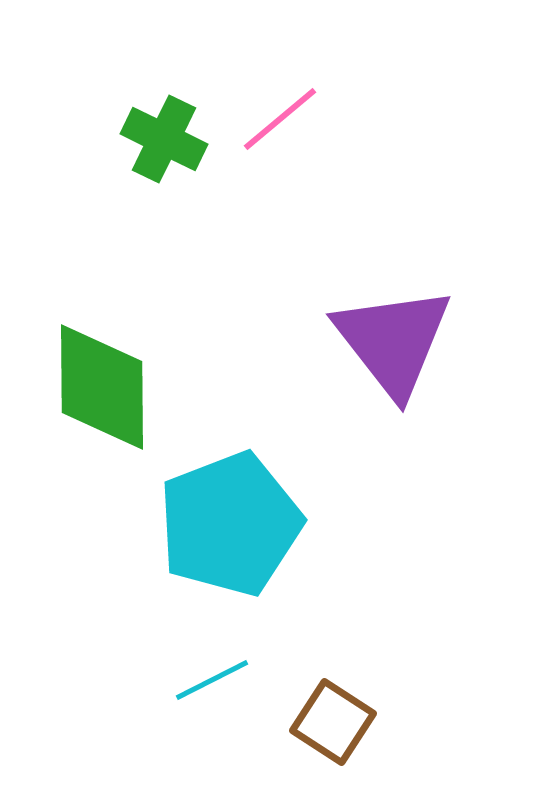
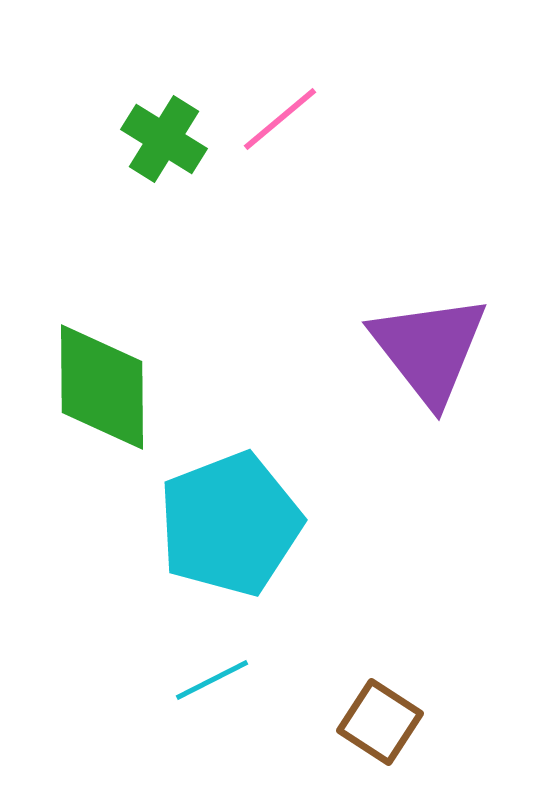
green cross: rotated 6 degrees clockwise
purple triangle: moved 36 px right, 8 px down
brown square: moved 47 px right
